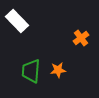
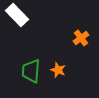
white rectangle: moved 6 px up
orange star: rotated 28 degrees clockwise
